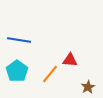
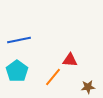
blue line: rotated 20 degrees counterclockwise
orange line: moved 3 px right, 3 px down
brown star: rotated 24 degrees clockwise
